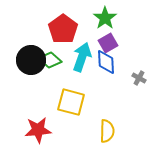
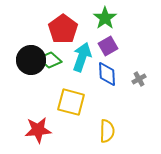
purple square: moved 3 px down
blue diamond: moved 1 px right, 12 px down
gray cross: moved 1 px down; rotated 32 degrees clockwise
